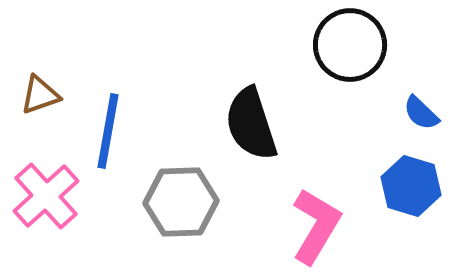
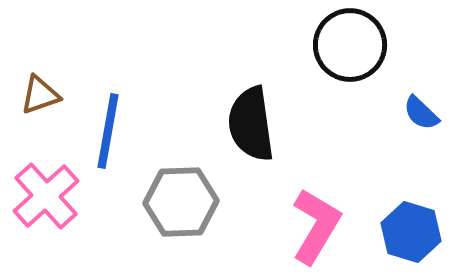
black semicircle: rotated 10 degrees clockwise
blue hexagon: moved 46 px down
